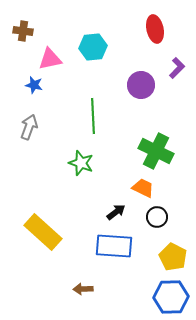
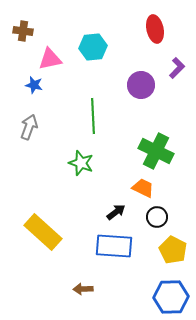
yellow pentagon: moved 7 px up
